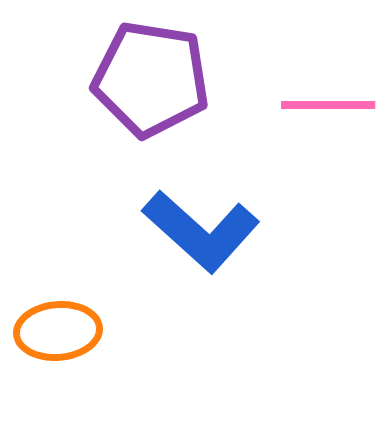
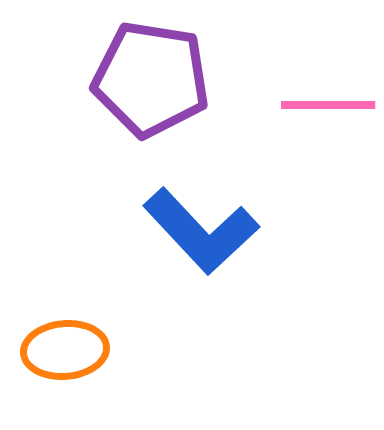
blue L-shape: rotated 5 degrees clockwise
orange ellipse: moved 7 px right, 19 px down
